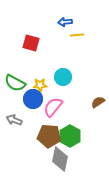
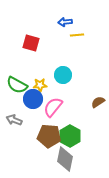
cyan circle: moved 2 px up
green semicircle: moved 2 px right, 2 px down
gray diamond: moved 5 px right
